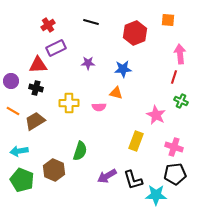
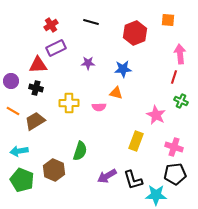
red cross: moved 3 px right
